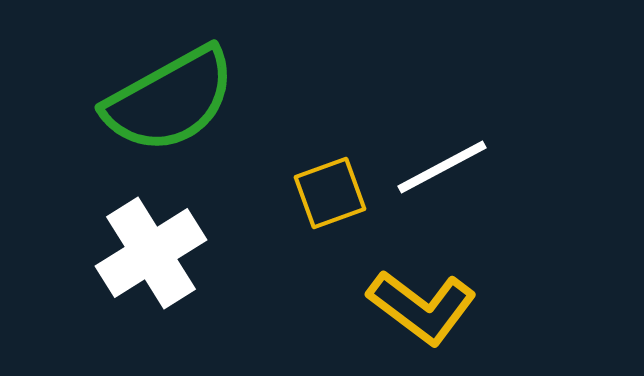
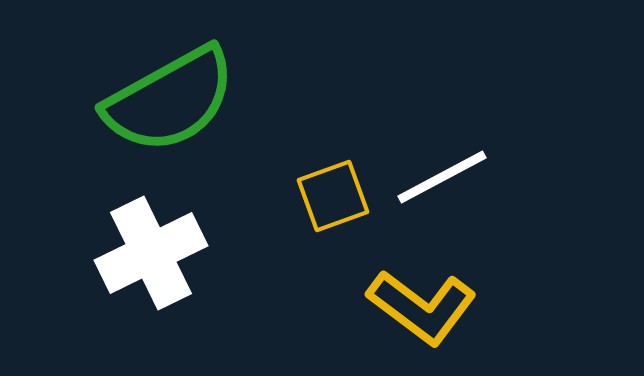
white line: moved 10 px down
yellow square: moved 3 px right, 3 px down
white cross: rotated 6 degrees clockwise
